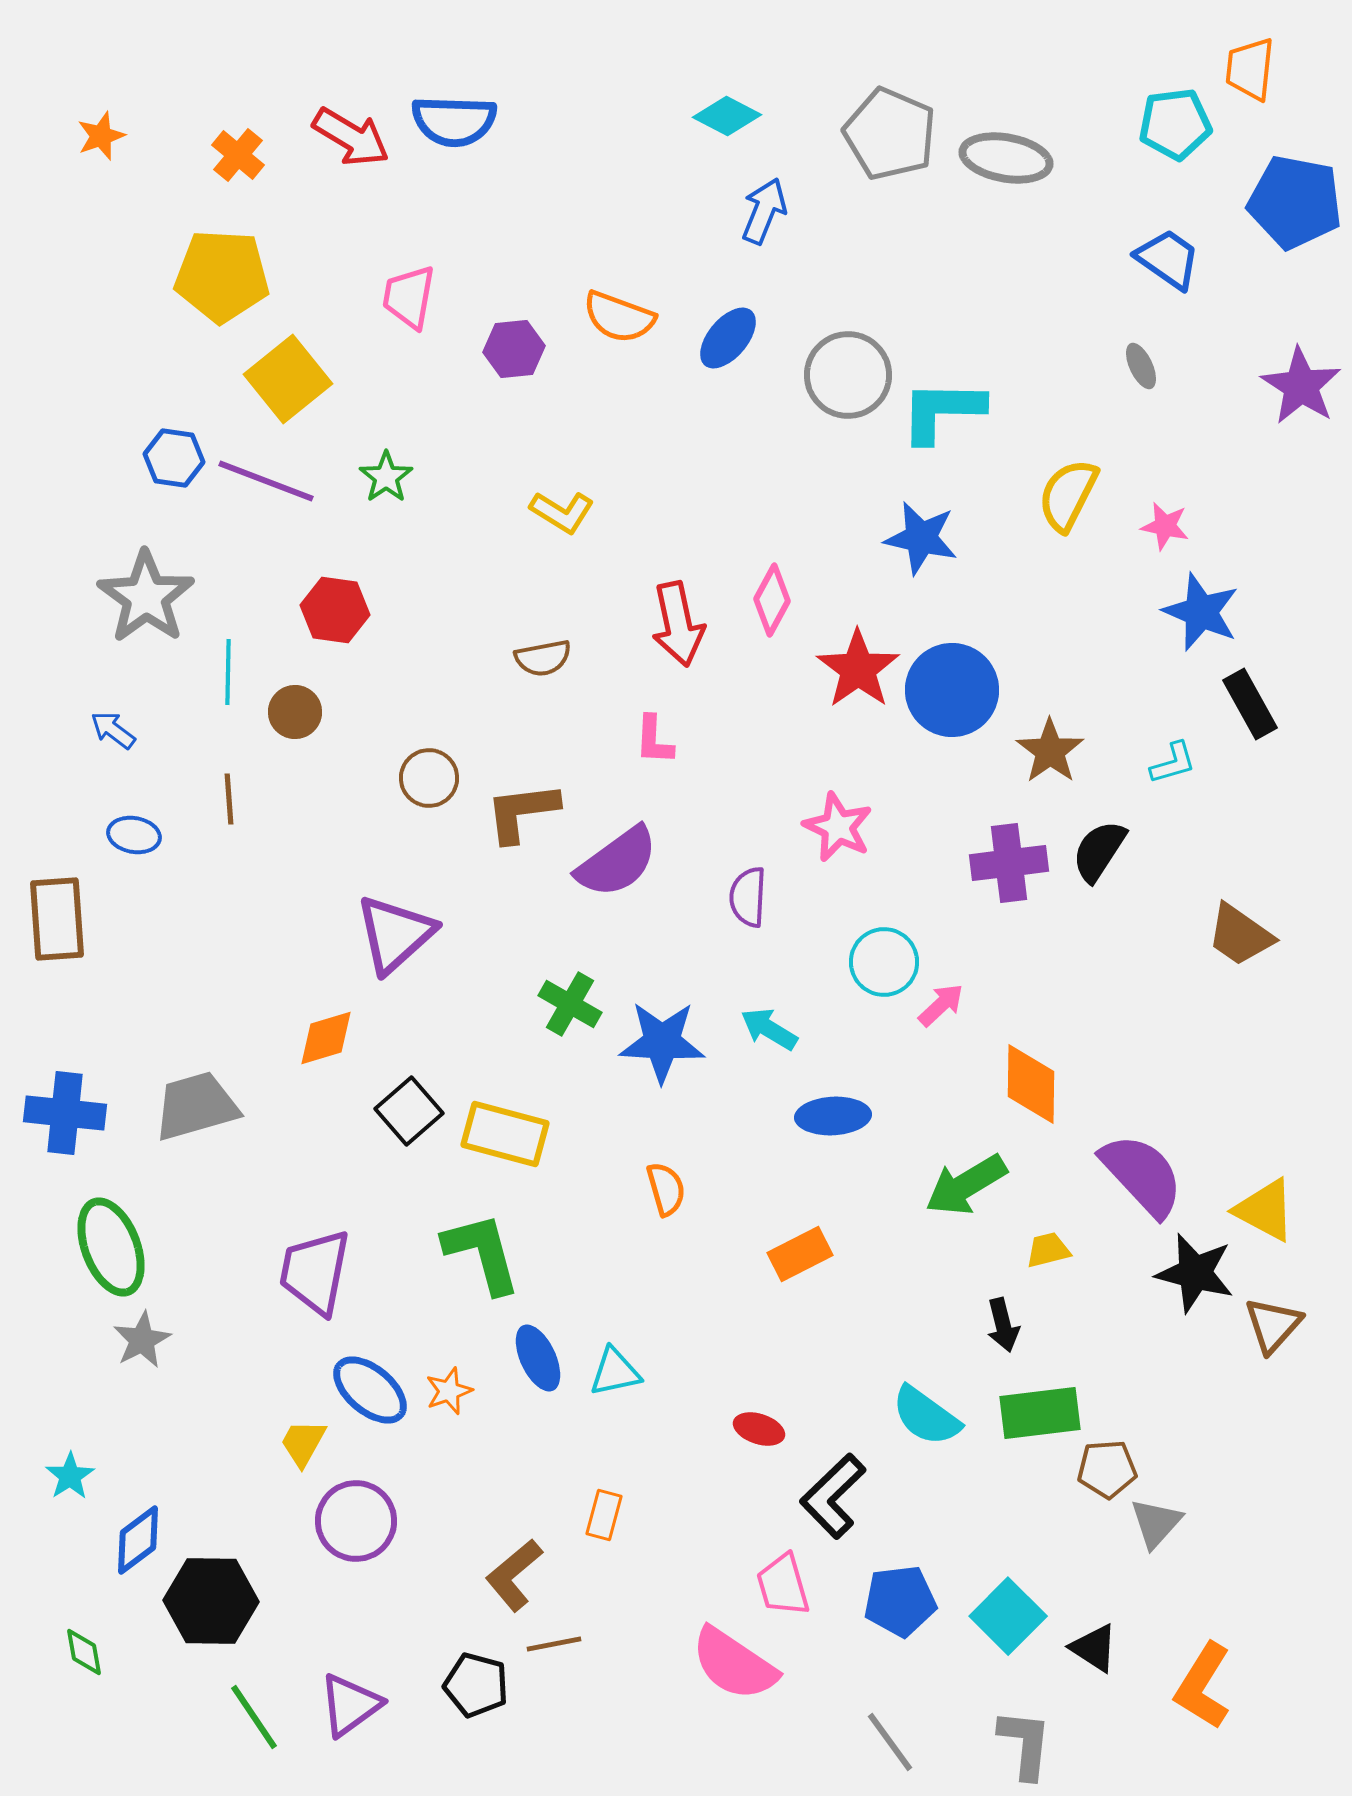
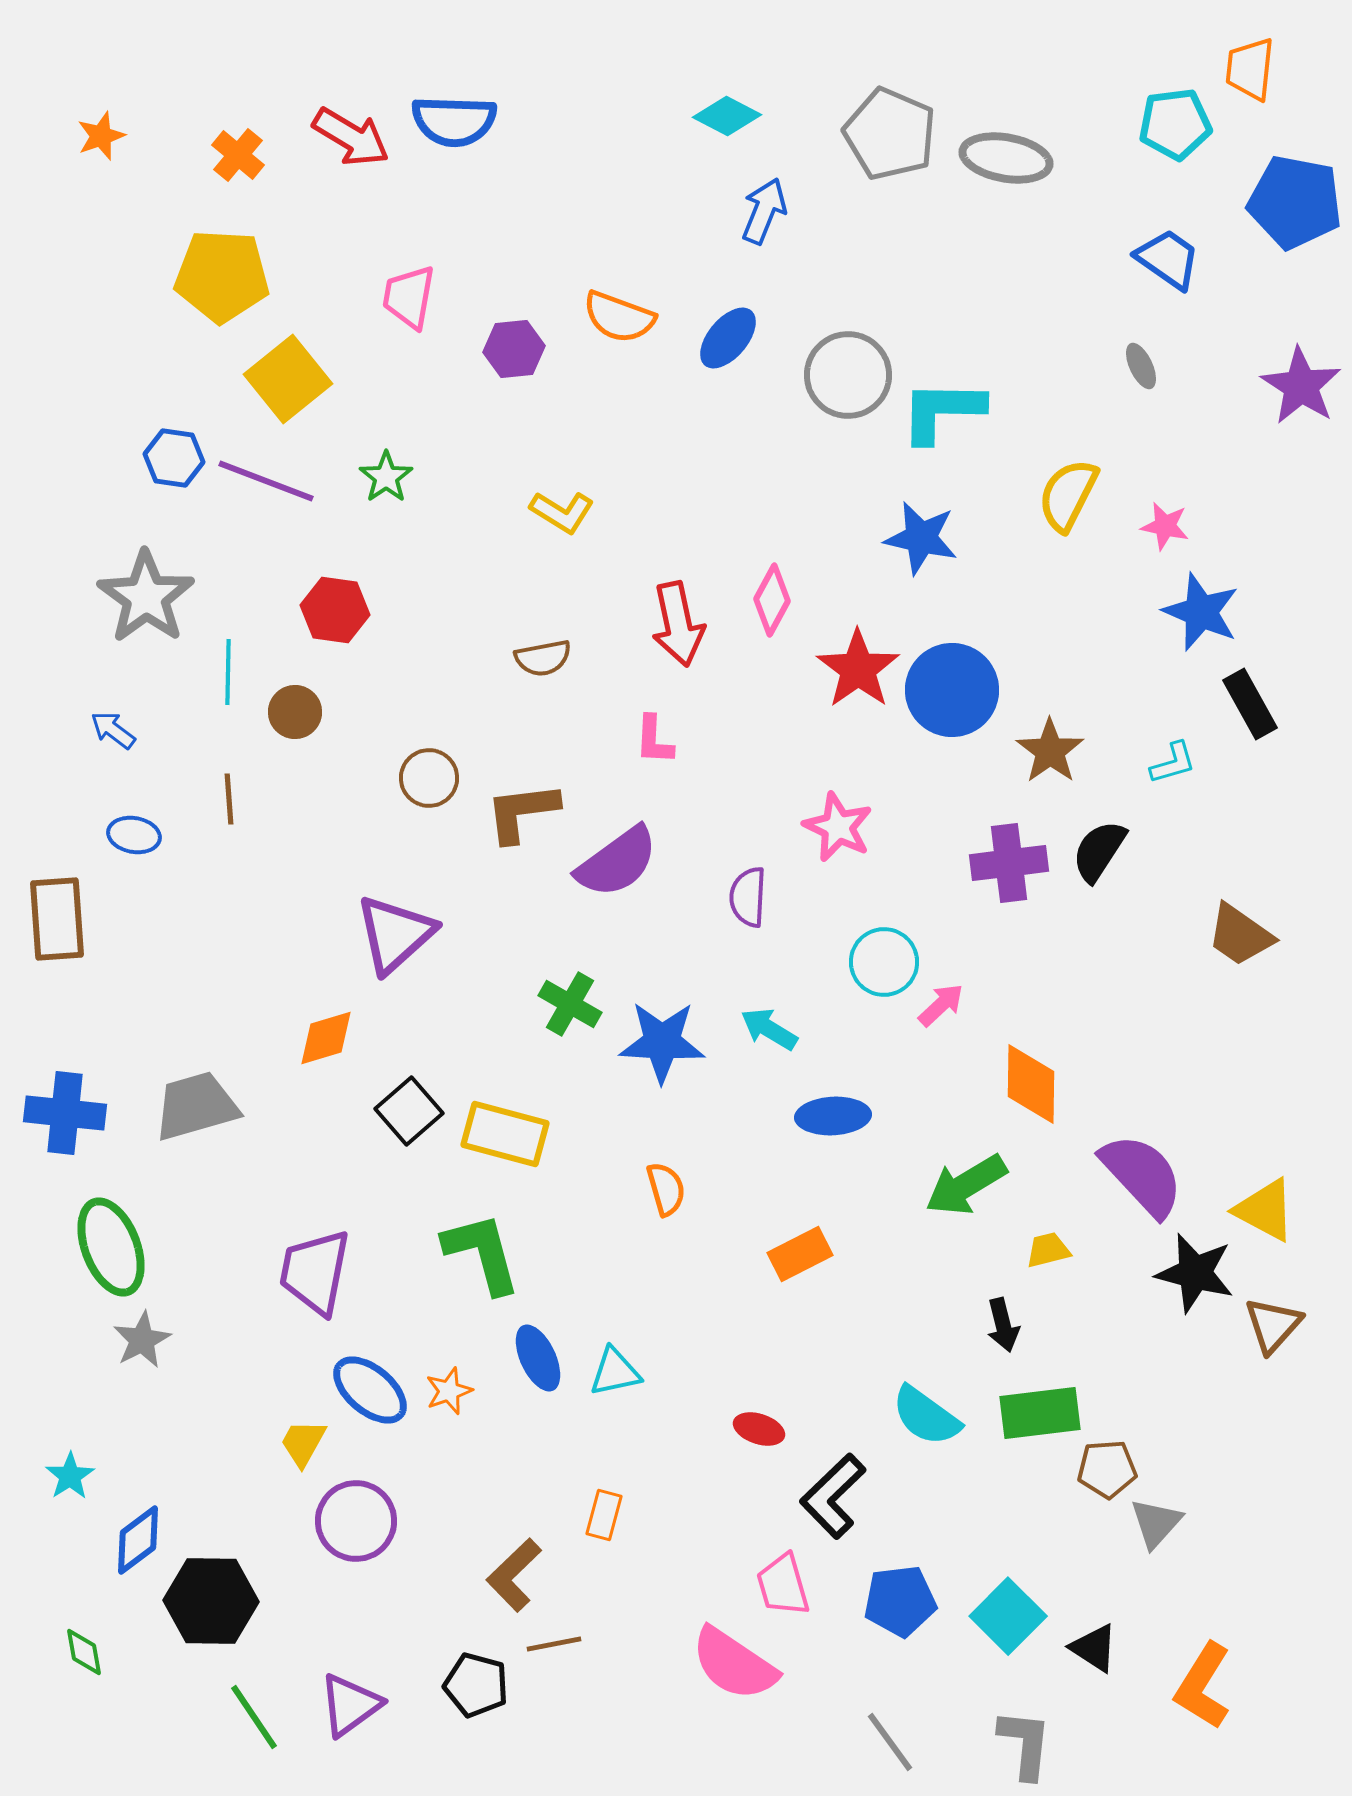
brown L-shape at (514, 1575): rotated 4 degrees counterclockwise
